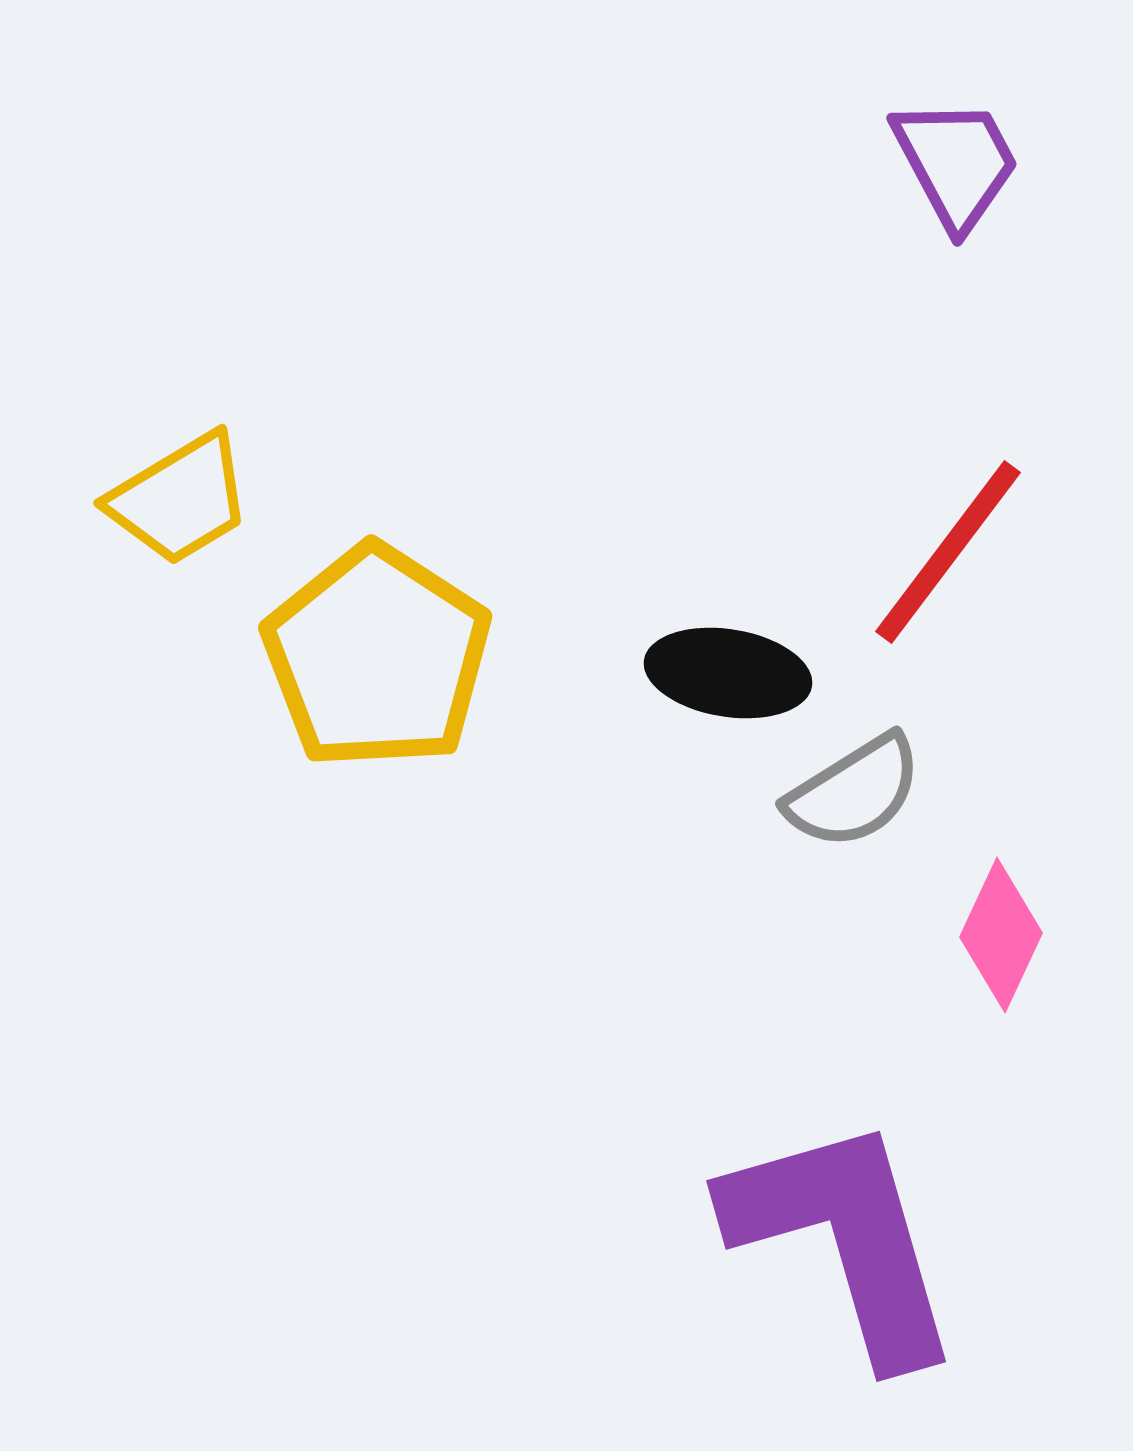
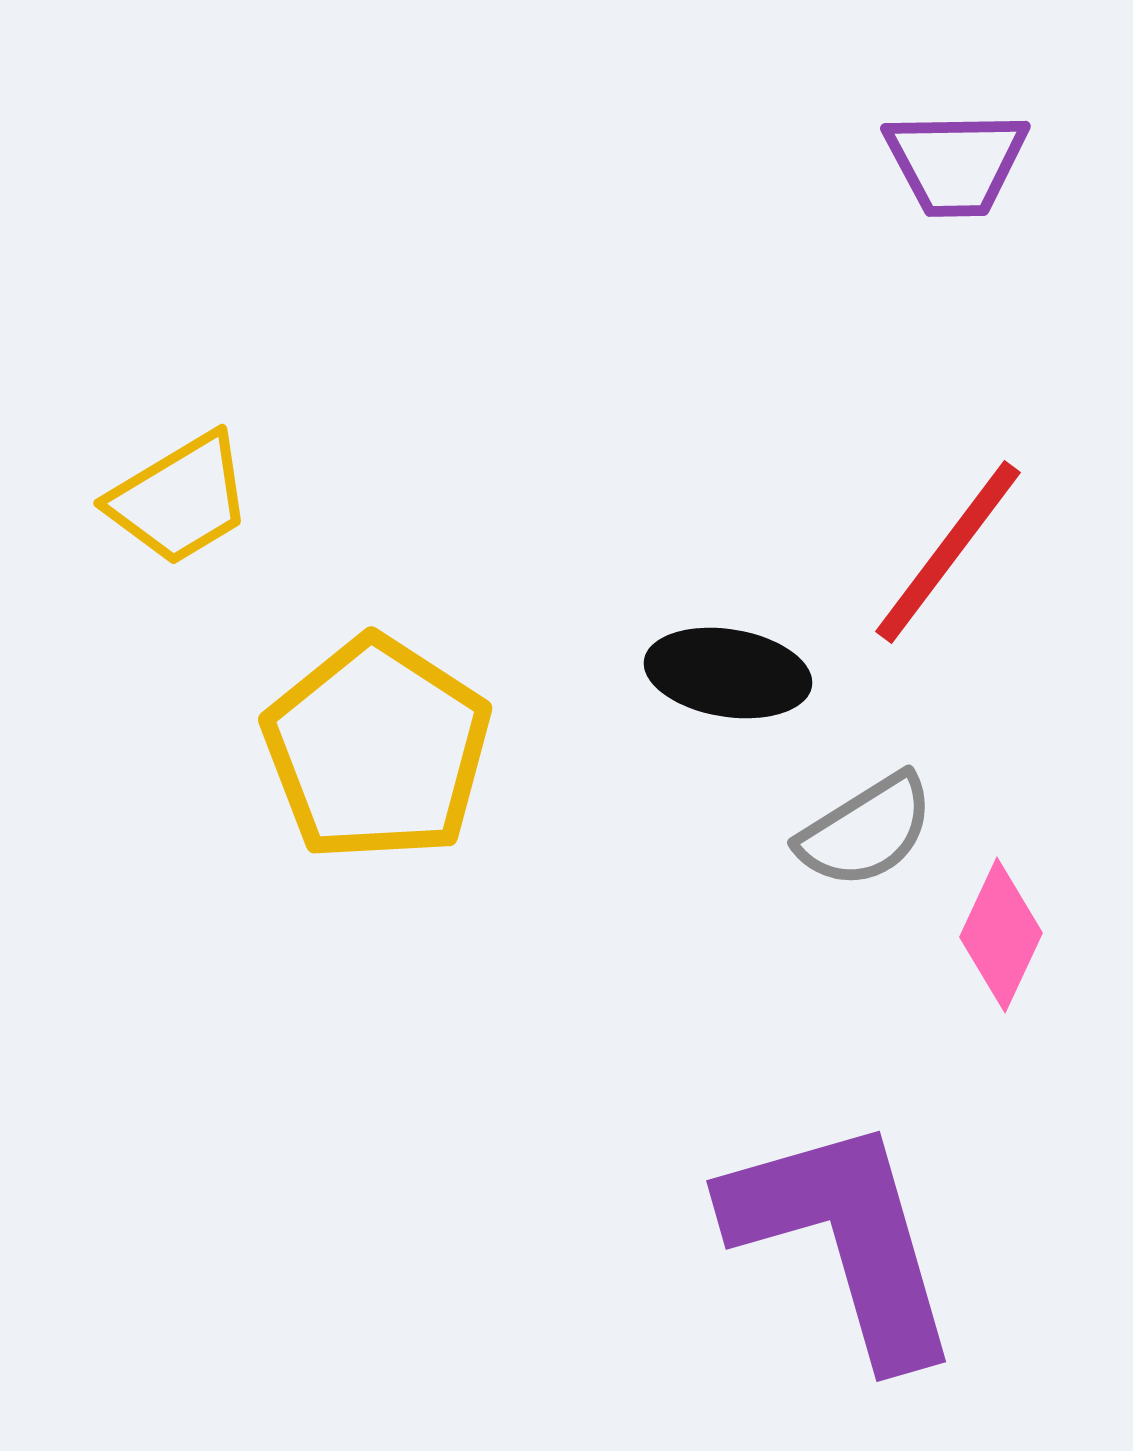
purple trapezoid: rotated 117 degrees clockwise
yellow pentagon: moved 92 px down
gray semicircle: moved 12 px right, 39 px down
